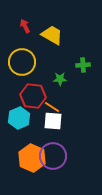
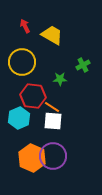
green cross: rotated 24 degrees counterclockwise
